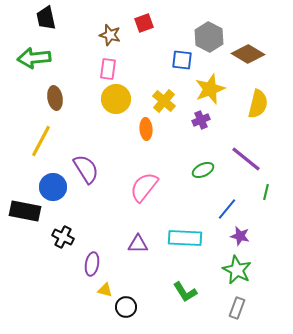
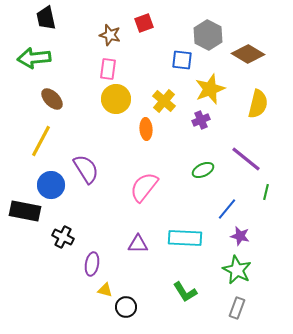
gray hexagon: moved 1 px left, 2 px up
brown ellipse: moved 3 px left, 1 px down; rotated 35 degrees counterclockwise
blue circle: moved 2 px left, 2 px up
